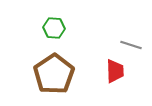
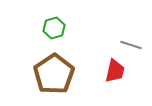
green hexagon: rotated 20 degrees counterclockwise
red trapezoid: rotated 15 degrees clockwise
